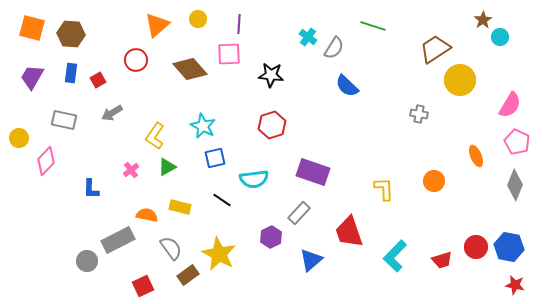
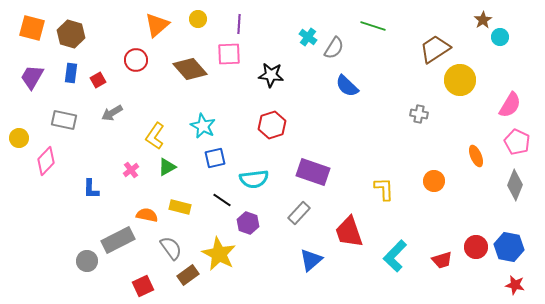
brown hexagon at (71, 34): rotated 12 degrees clockwise
purple hexagon at (271, 237): moved 23 px left, 14 px up; rotated 15 degrees counterclockwise
